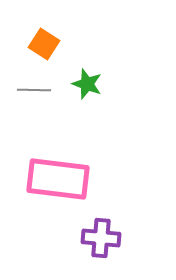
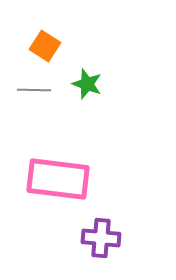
orange square: moved 1 px right, 2 px down
